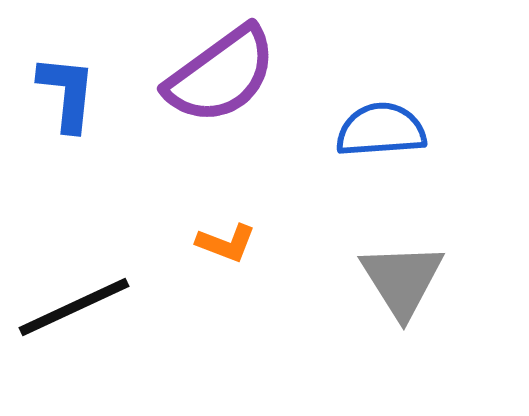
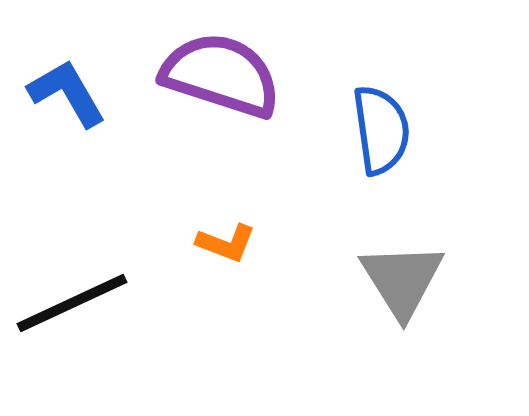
purple semicircle: rotated 126 degrees counterclockwise
blue L-shape: rotated 36 degrees counterclockwise
blue semicircle: rotated 86 degrees clockwise
black line: moved 2 px left, 4 px up
